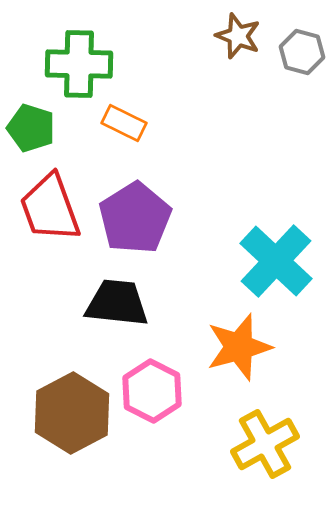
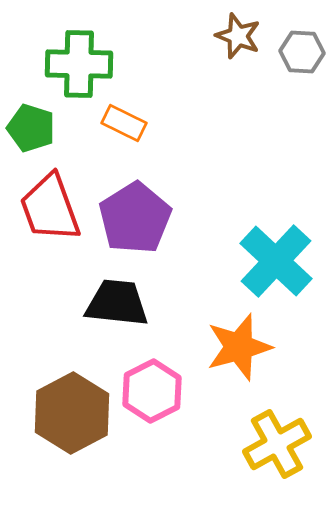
gray hexagon: rotated 12 degrees counterclockwise
pink hexagon: rotated 6 degrees clockwise
yellow cross: moved 12 px right
